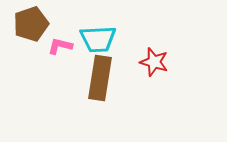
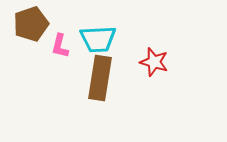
pink L-shape: rotated 90 degrees counterclockwise
